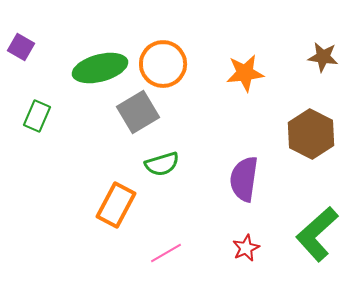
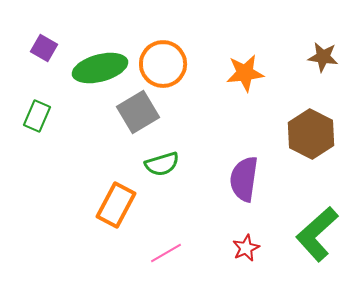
purple square: moved 23 px right, 1 px down
